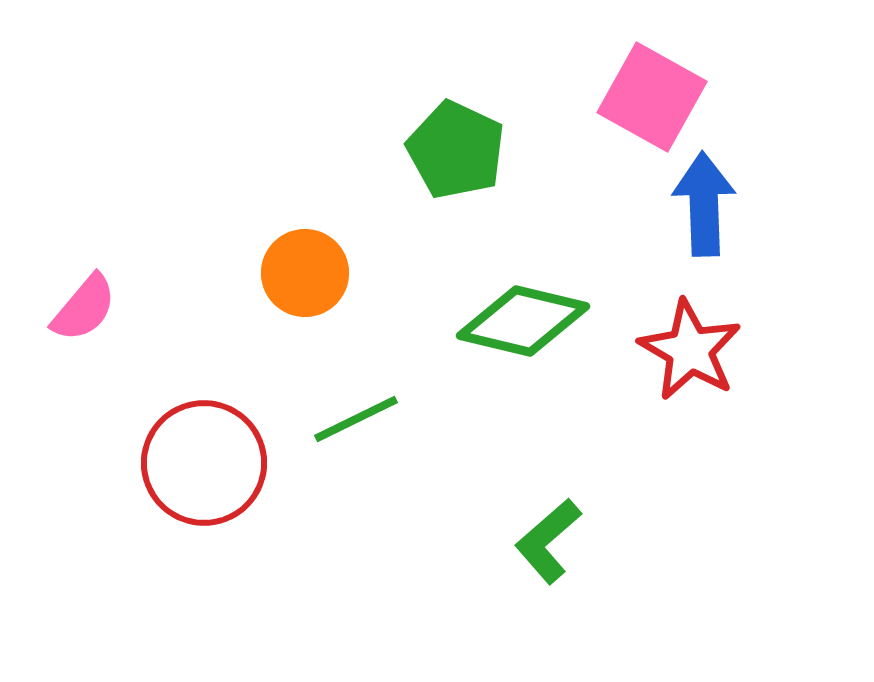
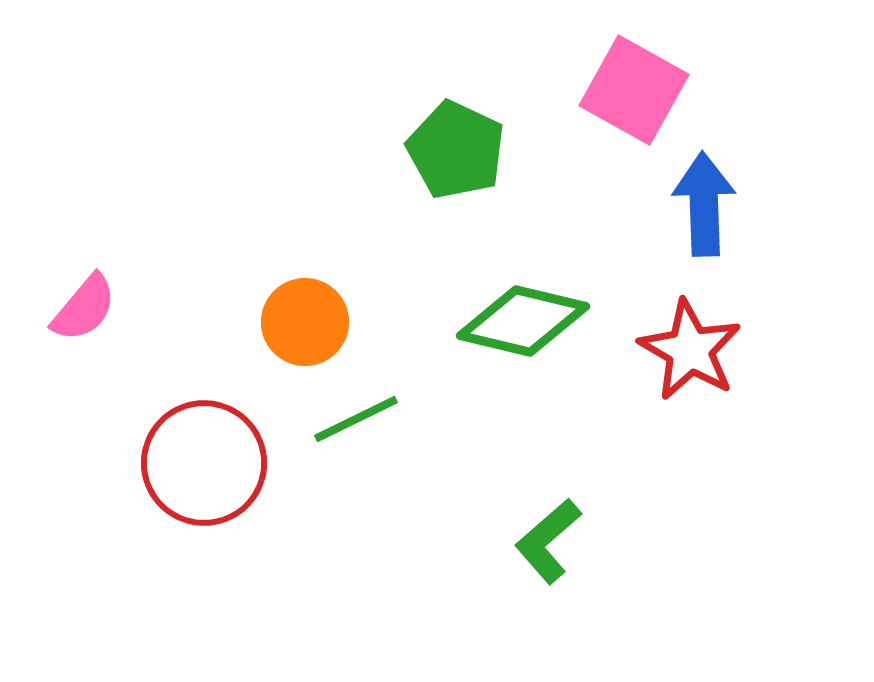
pink square: moved 18 px left, 7 px up
orange circle: moved 49 px down
